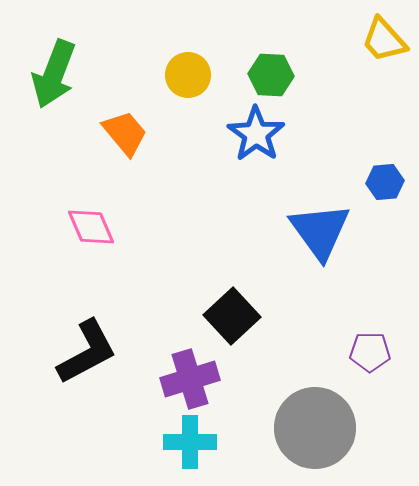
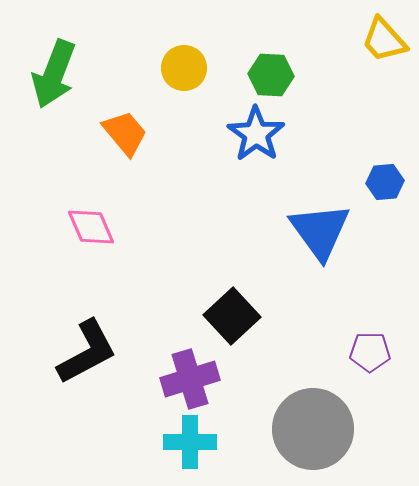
yellow circle: moved 4 px left, 7 px up
gray circle: moved 2 px left, 1 px down
